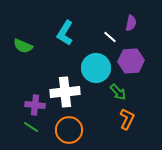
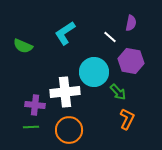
cyan L-shape: rotated 25 degrees clockwise
purple hexagon: rotated 15 degrees clockwise
cyan circle: moved 2 px left, 4 px down
green line: rotated 35 degrees counterclockwise
